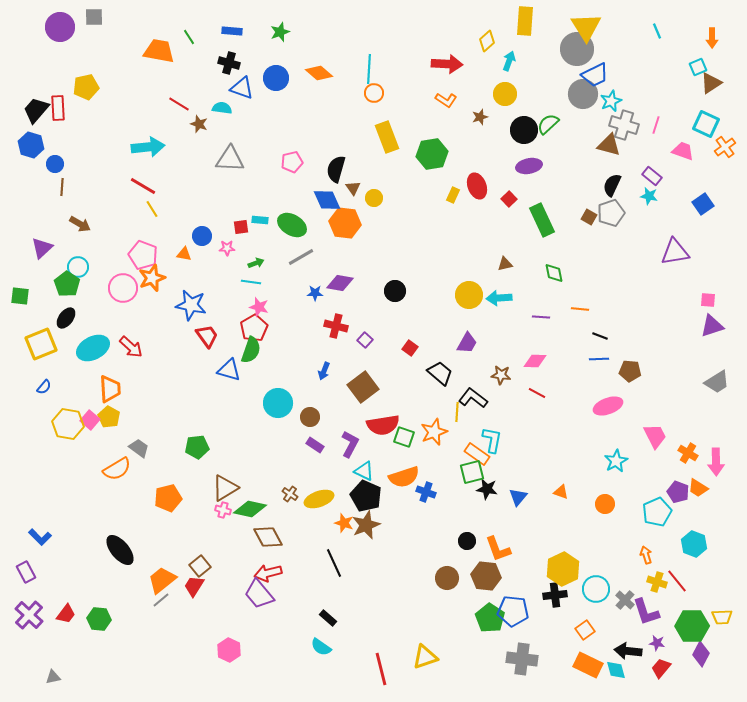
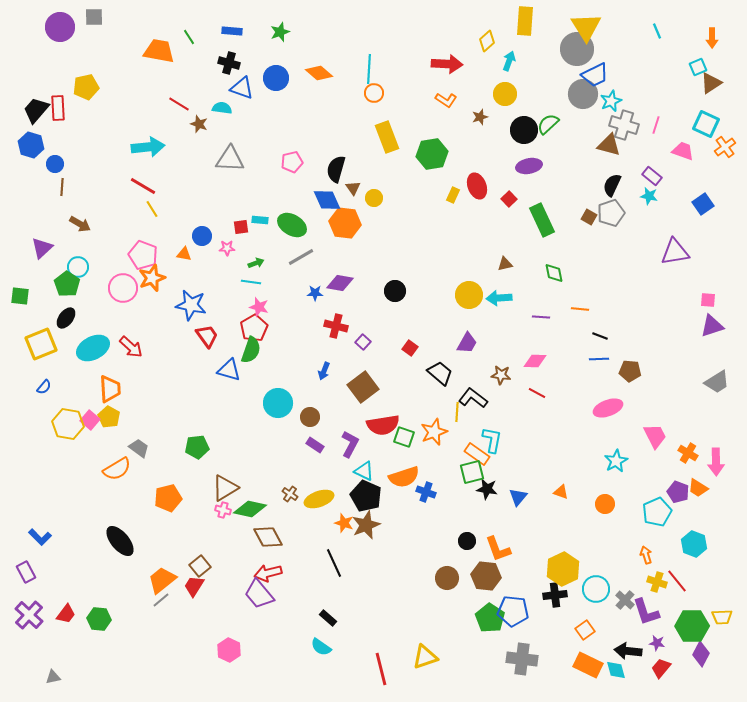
purple square at (365, 340): moved 2 px left, 2 px down
pink ellipse at (608, 406): moved 2 px down
black ellipse at (120, 550): moved 9 px up
